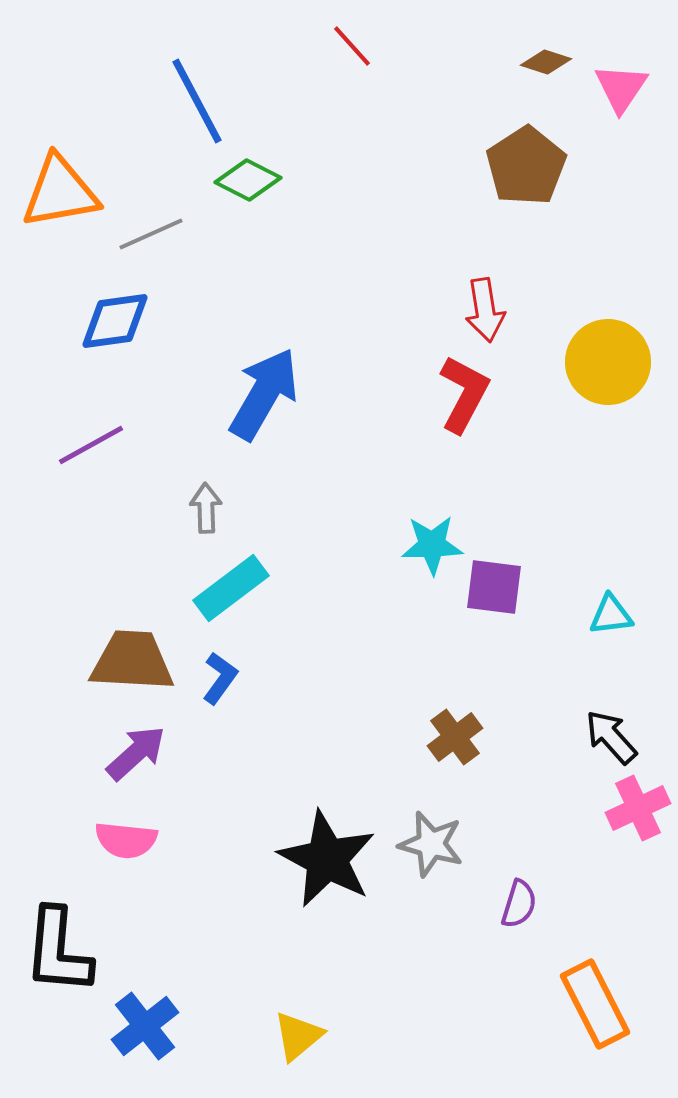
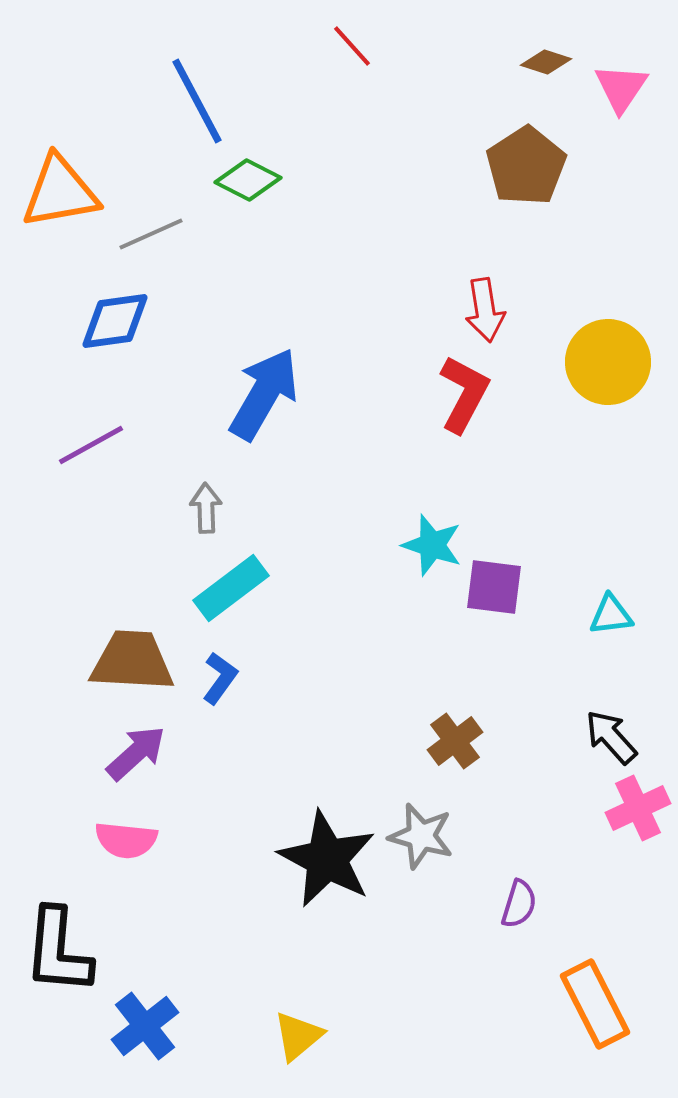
cyan star: rotated 20 degrees clockwise
brown cross: moved 4 px down
gray star: moved 10 px left, 8 px up
